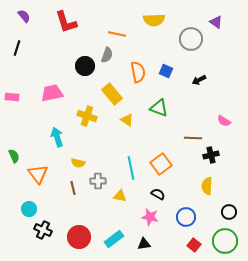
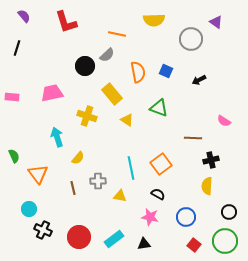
gray semicircle at (107, 55): rotated 28 degrees clockwise
black cross at (211, 155): moved 5 px down
yellow semicircle at (78, 163): moved 5 px up; rotated 64 degrees counterclockwise
